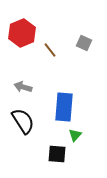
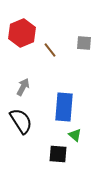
gray square: rotated 21 degrees counterclockwise
gray arrow: rotated 102 degrees clockwise
black semicircle: moved 2 px left
green triangle: rotated 32 degrees counterclockwise
black square: moved 1 px right
